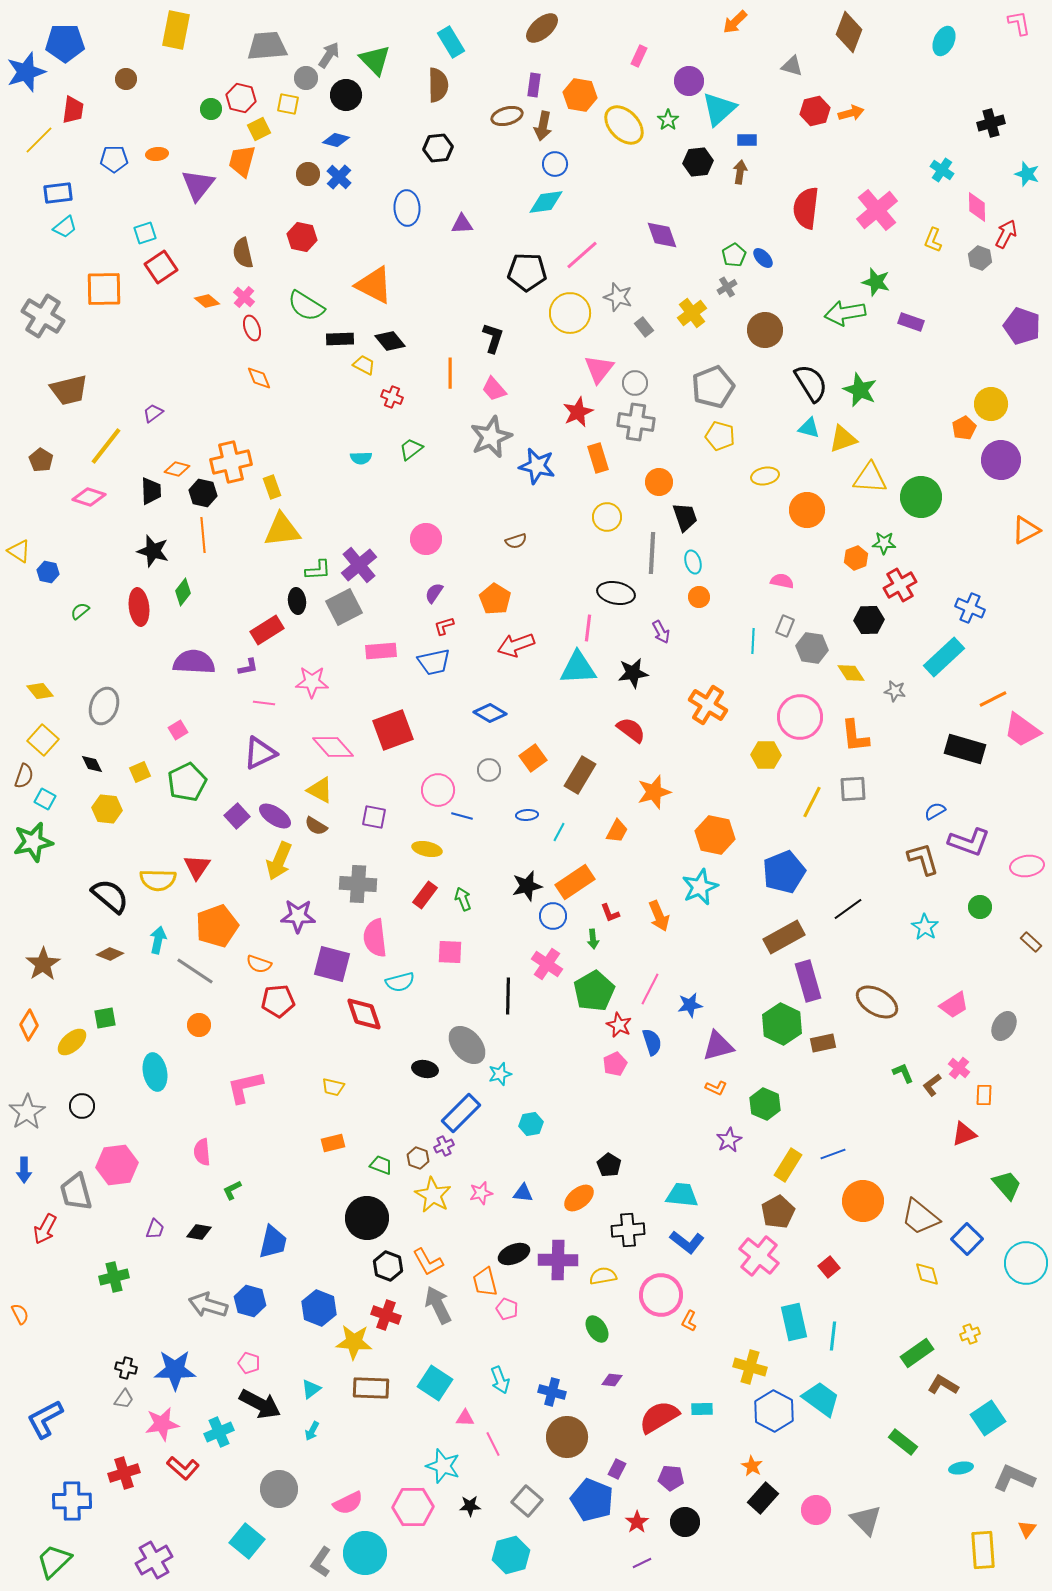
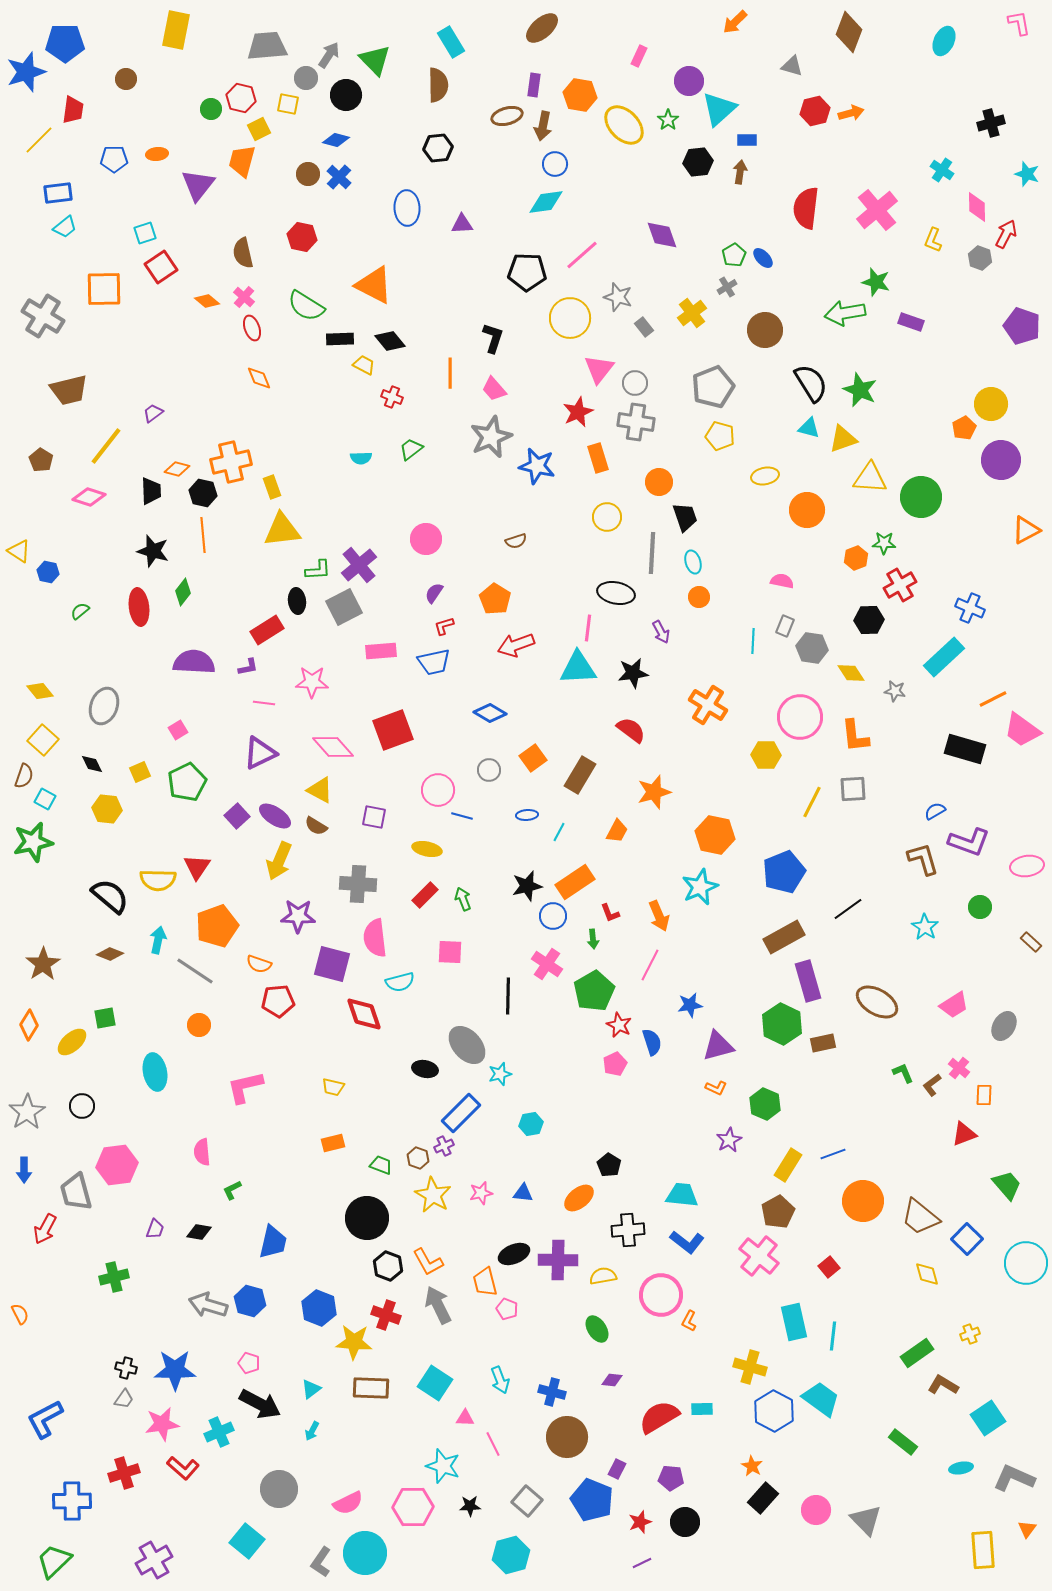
yellow circle at (570, 313): moved 5 px down
red rectangle at (425, 895): rotated 8 degrees clockwise
pink line at (650, 989): moved 24 px up
red star at (637, 1522): moved 3 px right; rotated 15 degrees clockwise
